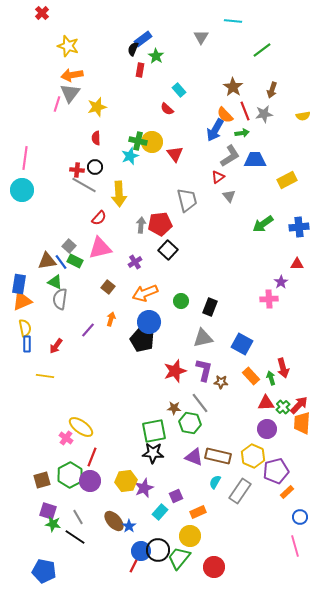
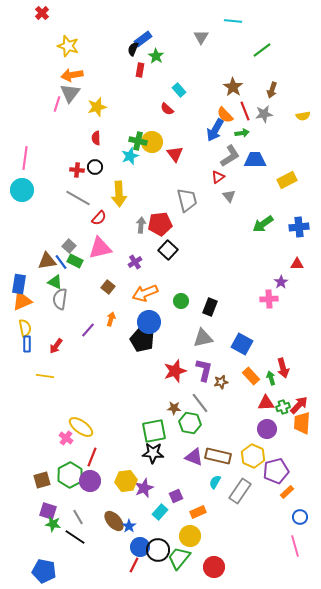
gray line at (84, 185): moved 6 px left, 13 px down
brown star at (221, 382): rotated 16 degrees counterclockwise
green cross at (283, 407): rotated 24 degrees clockwise
blue circle at (141, 551): moved 1 px left, 4 px up
